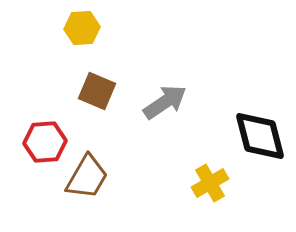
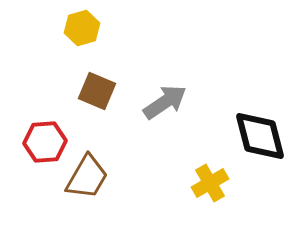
yellow hexagon: rotated 12 degrees counterclockwise
